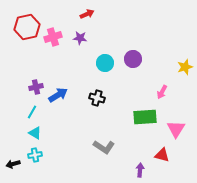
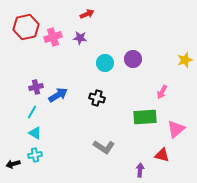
red hexagon: moved 1 px left
yellow star: moved 7 px up
pink triangle: rotated 18 degrees clockwise
